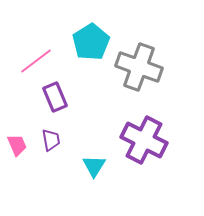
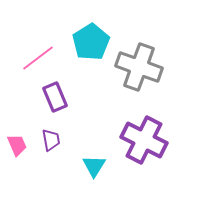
pink line: moved 2 px right, 3 px up
